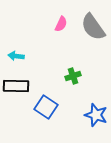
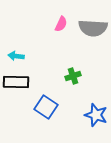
gray semicircle: moved 1 px down; rotated 52 degrees counterclockwise
black rectangle: moved 4 px up
